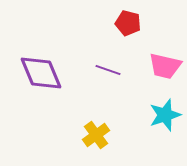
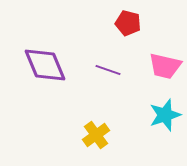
purple diamond: moved 4 px right, 8 px up
